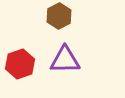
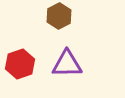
purple triangle: moved 2 px right, 4 px down
